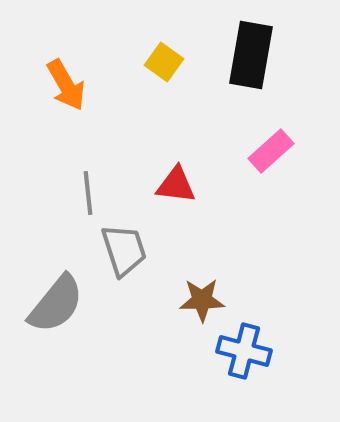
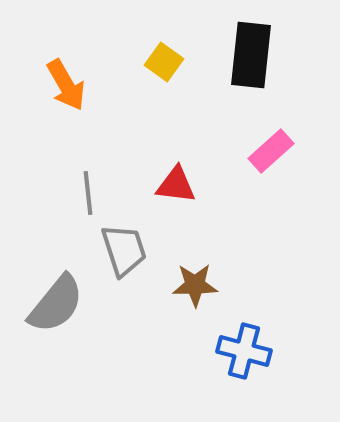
black rectangle: rotated 4 degrees counterclockwise
brown star: moved 7 px left, 15 px up
